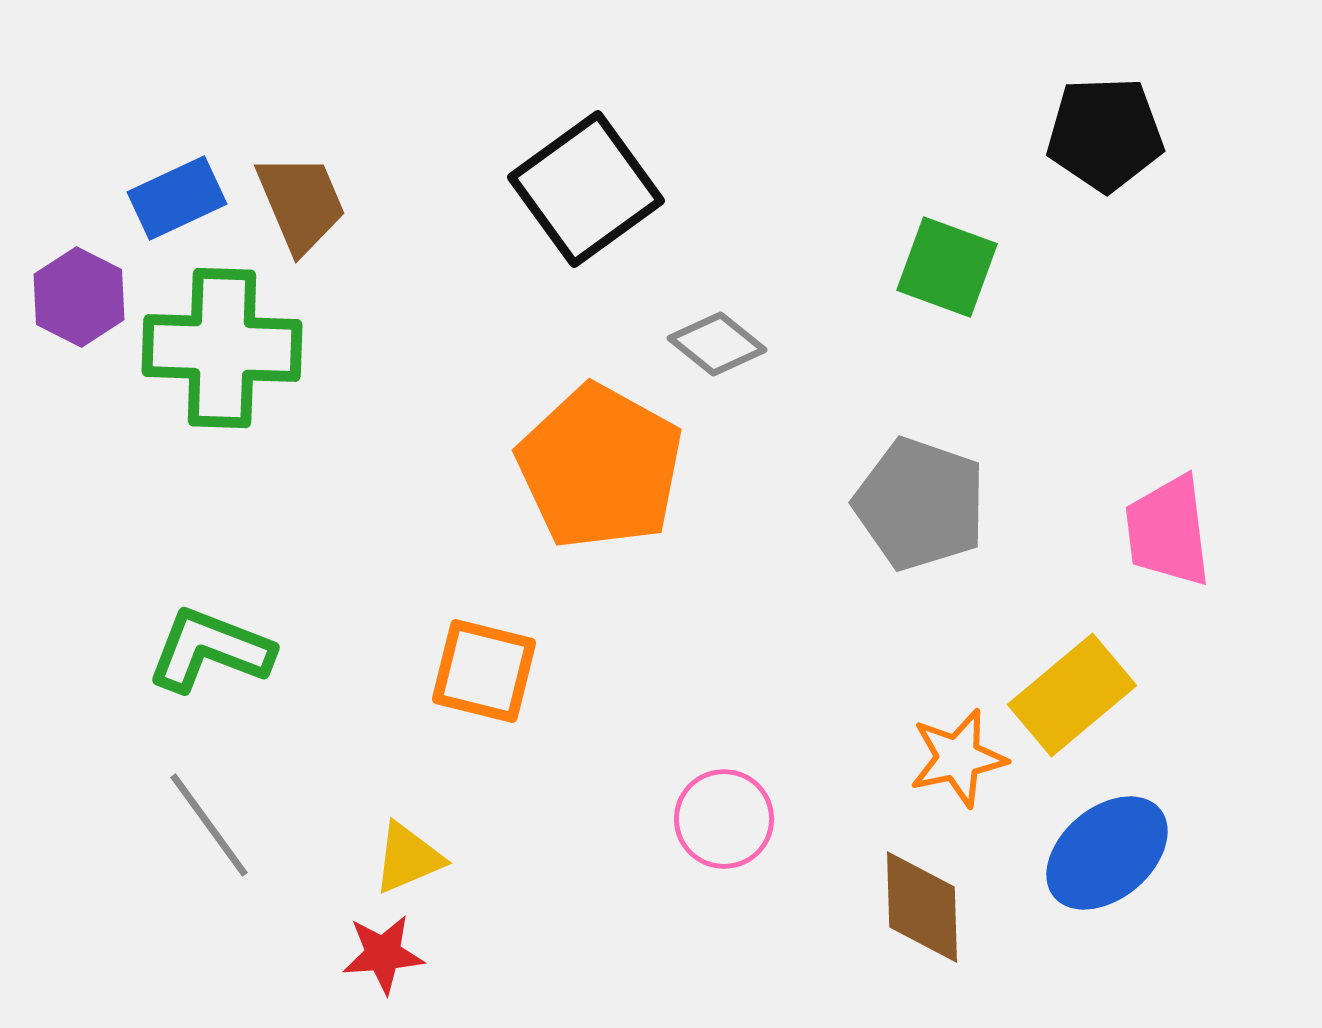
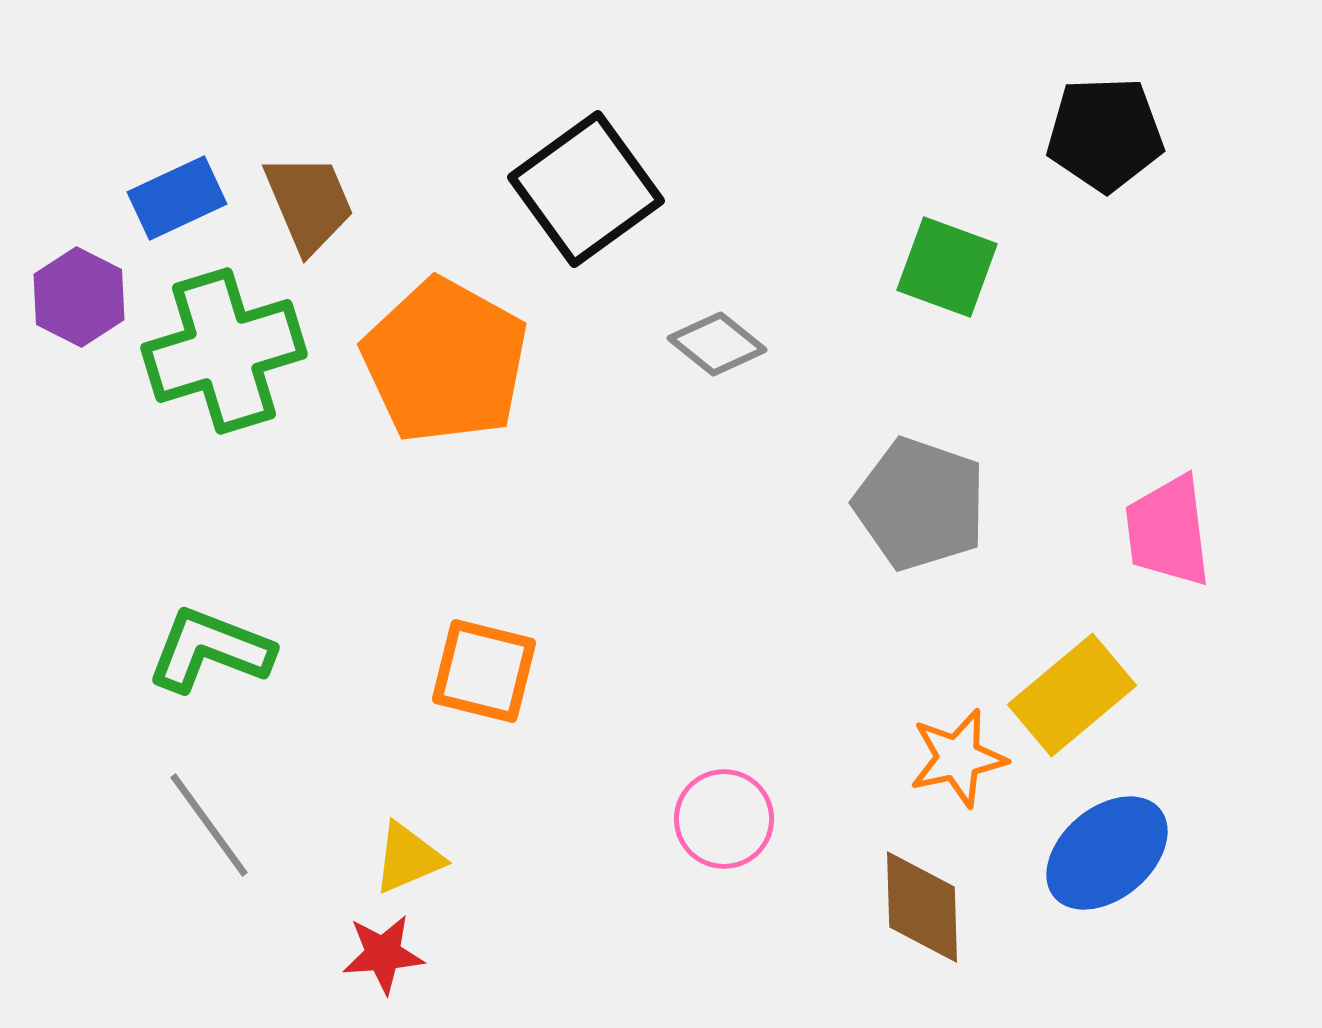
brown trapezoid: moved 8 px right
green cross: moved 2 px right, 3 px down; rotated 19 degrees counterclockwise
orange pentagon: moved 155 px left, 106 px up
